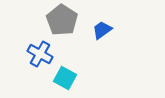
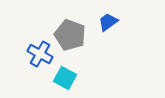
gray pentagon: moved 8 px right, 15 px down; rotated 12 degrees counterclockwise
blue trapezoid: moved 6 px right, 8 px up
